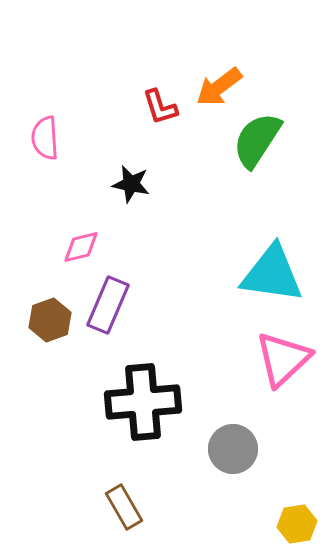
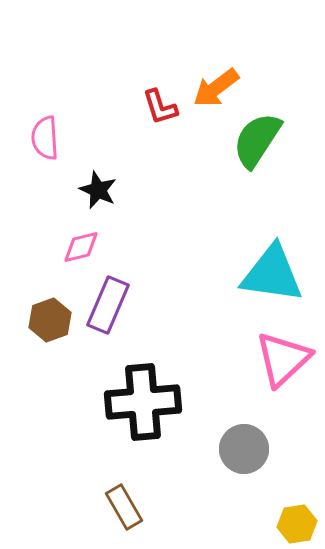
orange arrow: moved 3 px left, 1 px down
black star: moved 33 px left, 6 px down; rotated 12 degrees clockwise
gray circle: moved 11 px right
